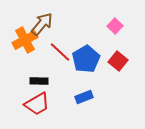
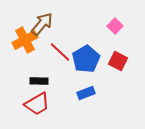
red square: rotated 12 degrees counterclockwise
blue rectangle: moved 2 px right, 4 px up
